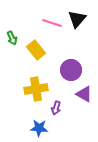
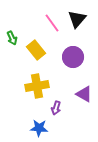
pink line: rotated 36 degrees clockwise
purple circle: moved 2 px right, 13 px up
yellow cross: moved 1 px right, 3 px up
